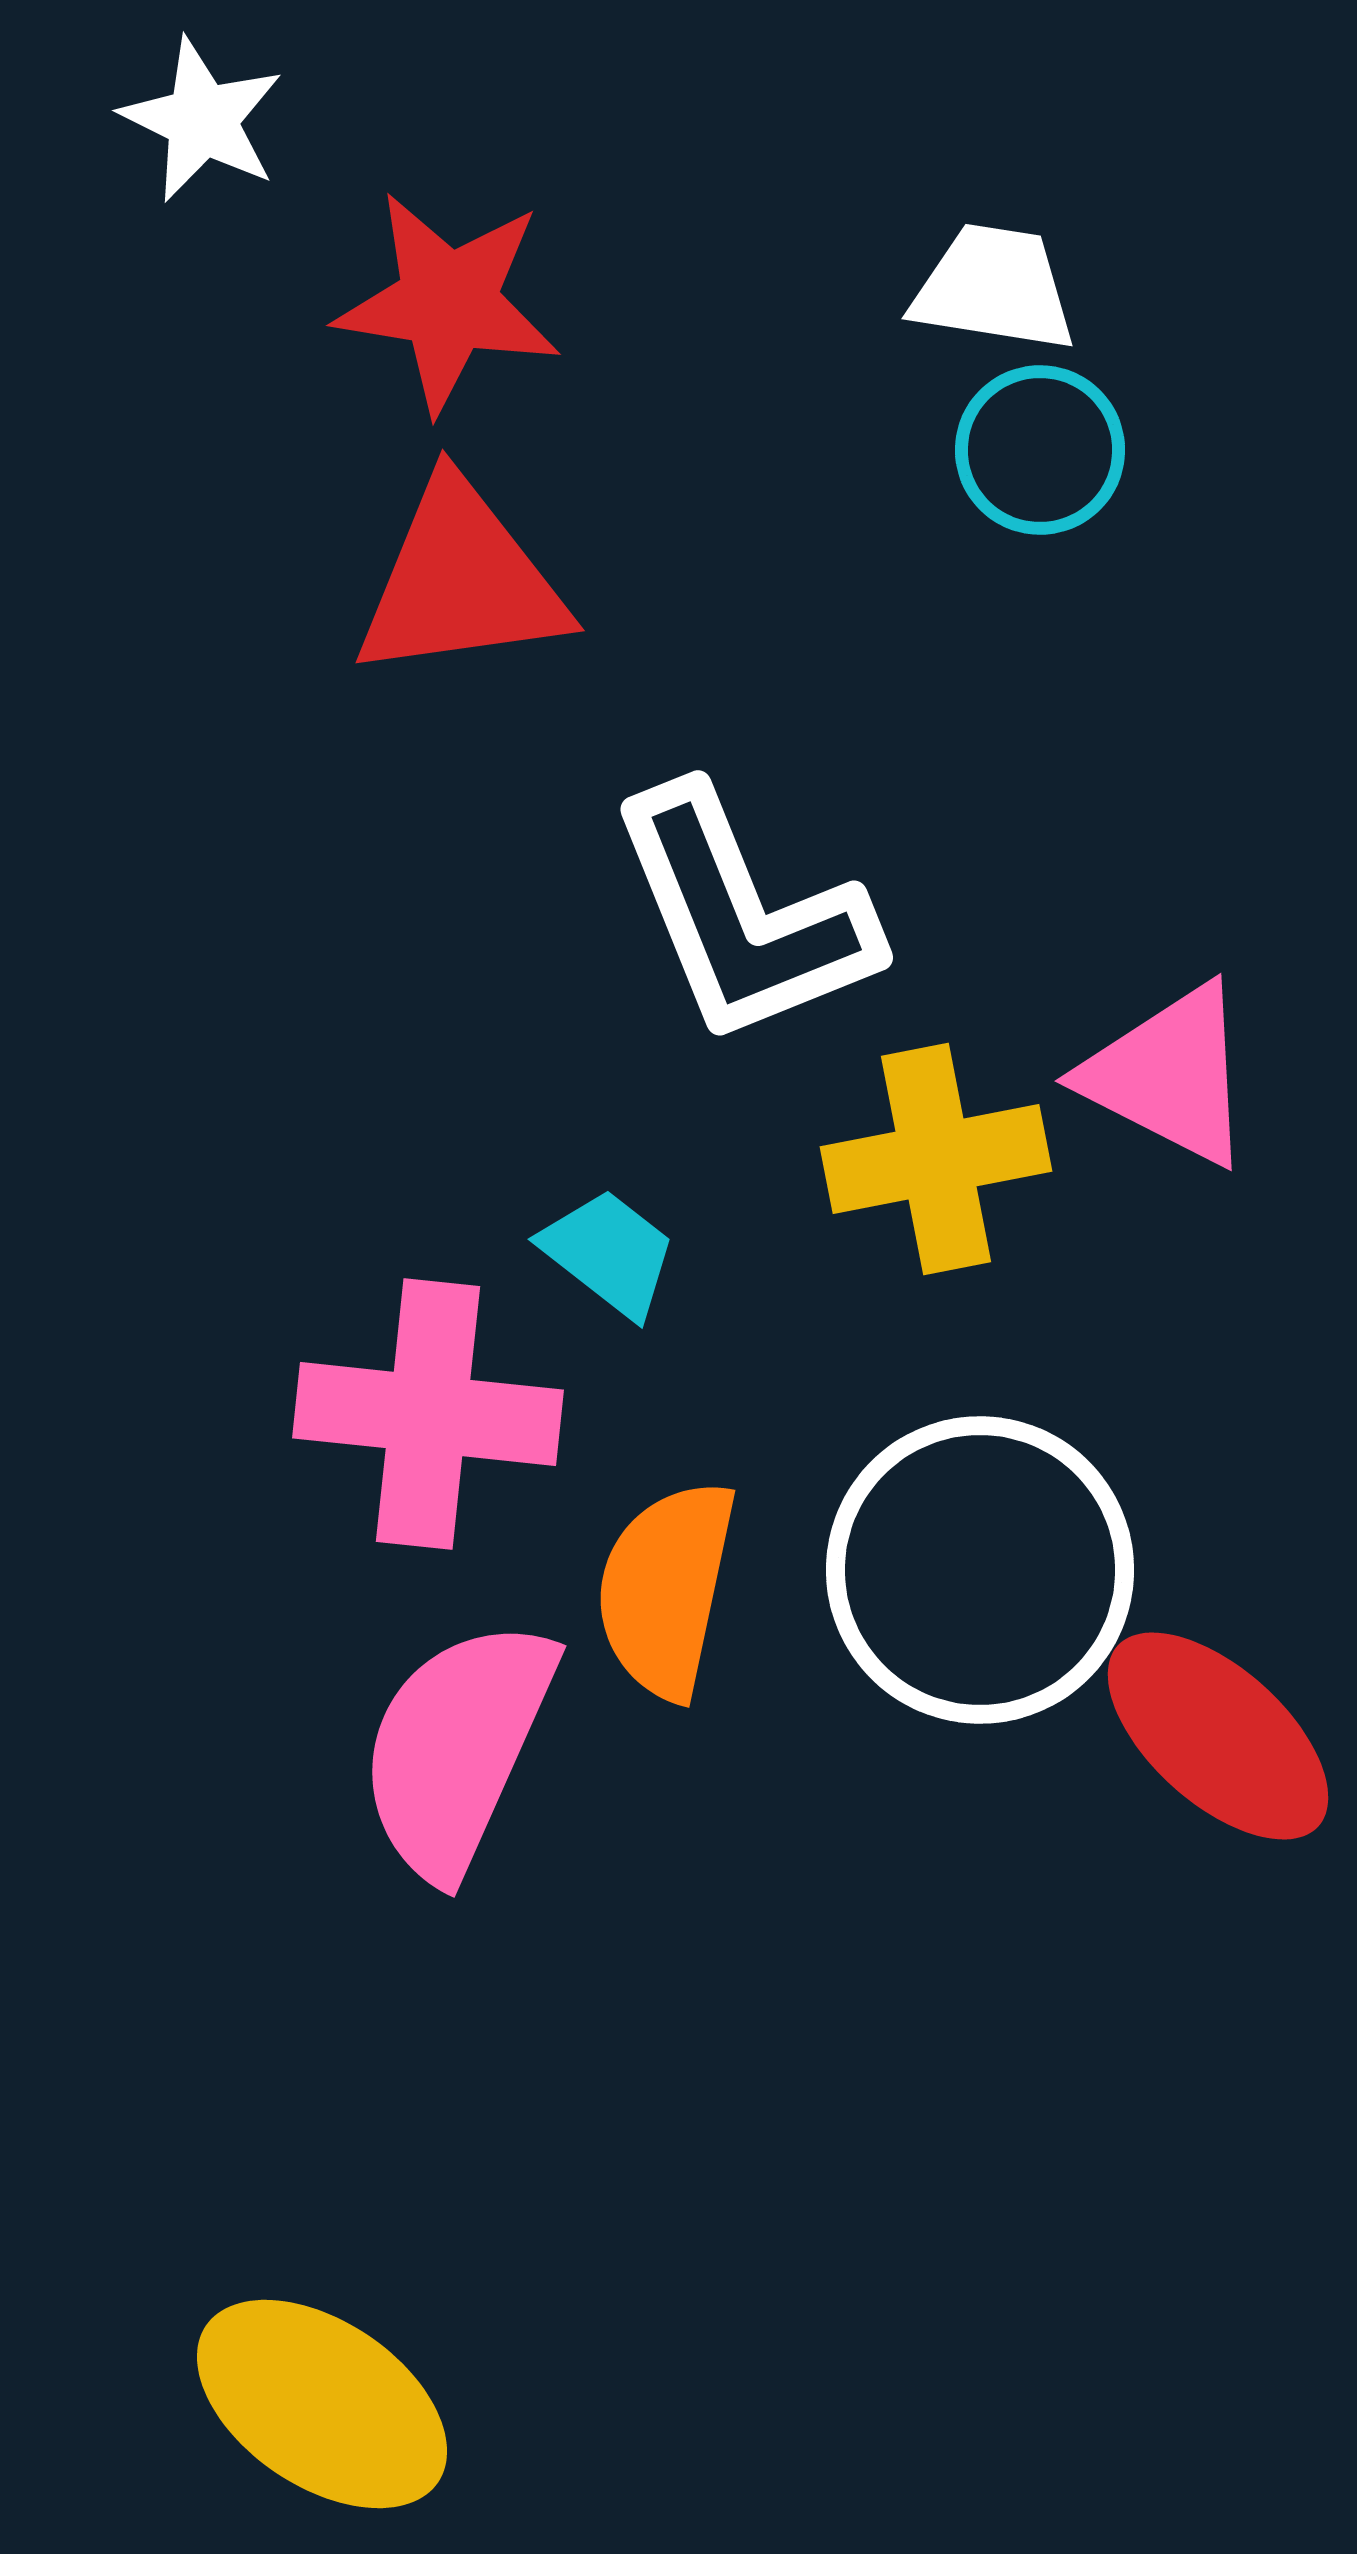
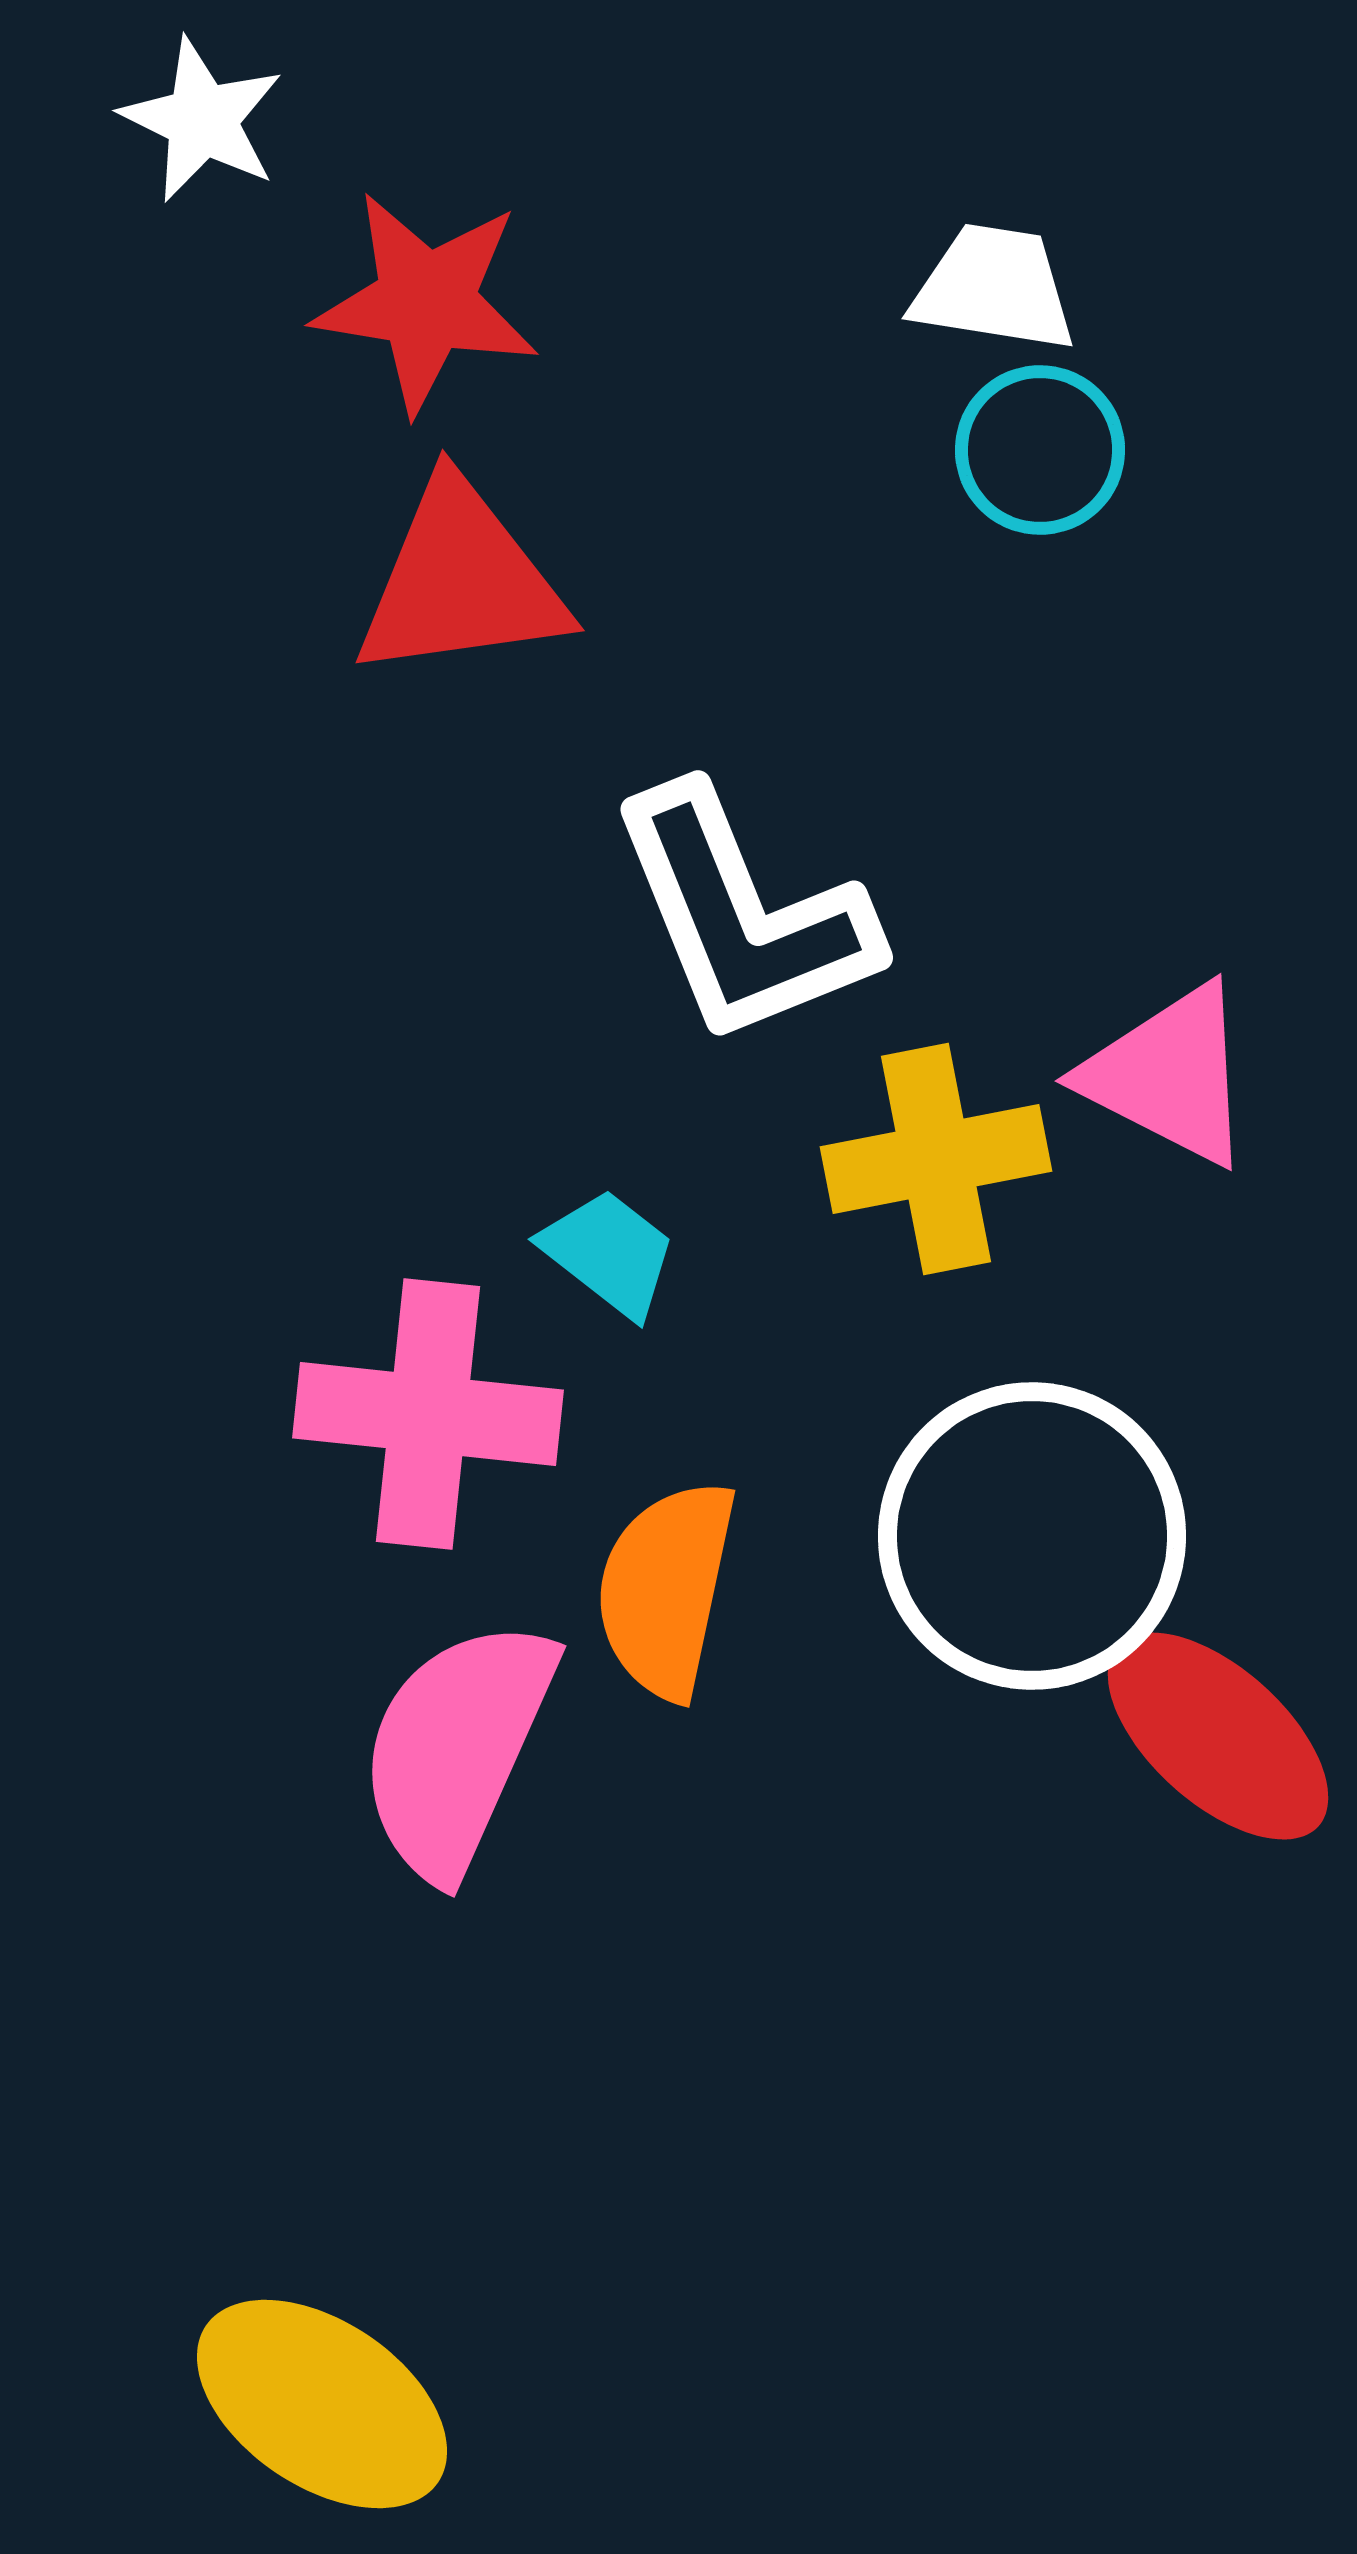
red star: moved 22 px left
white circle: moved 52 px right, 34 px up
